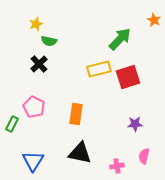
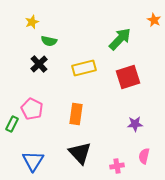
yellow star: moved 4 px left, 2 px up
yellow rectangle: moved 15 px left, 1 px up
pink pentagon: moved 2 px left, 2 px down
black triangle: rotated 35 degrees clockwise
